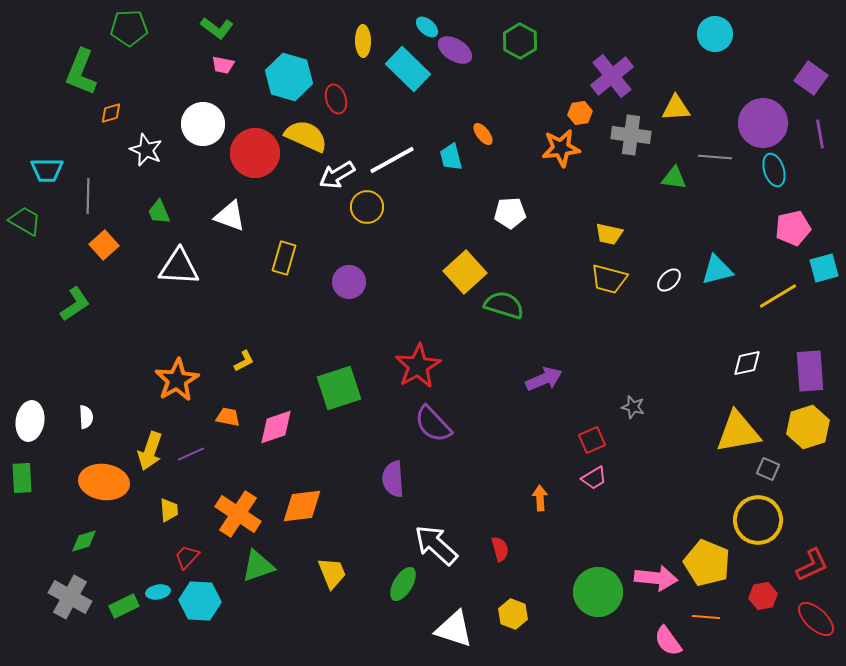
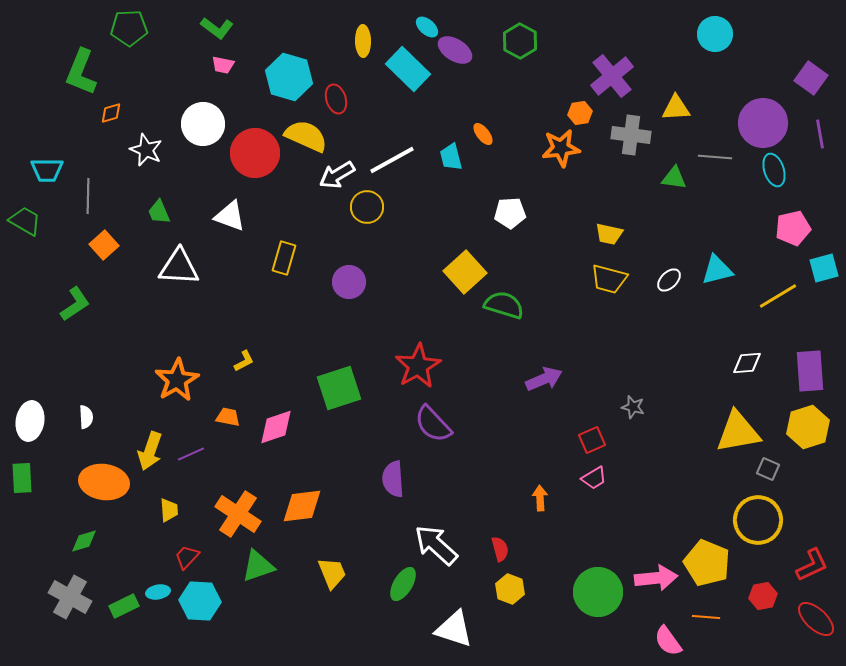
white diamond at (747, 363): rotated 8 degrees clockwise
pink arrow at (656, 578): rotated 12 degrees counterclockwise
yellow hexagon at (513, 614): moved 3 px left, 25 px up
